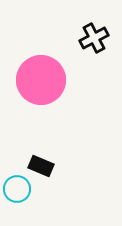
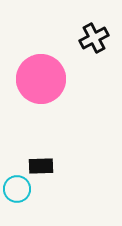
pink circle: moved 1 px up
black rectangle: rotated 25 degrees counterclockwise
